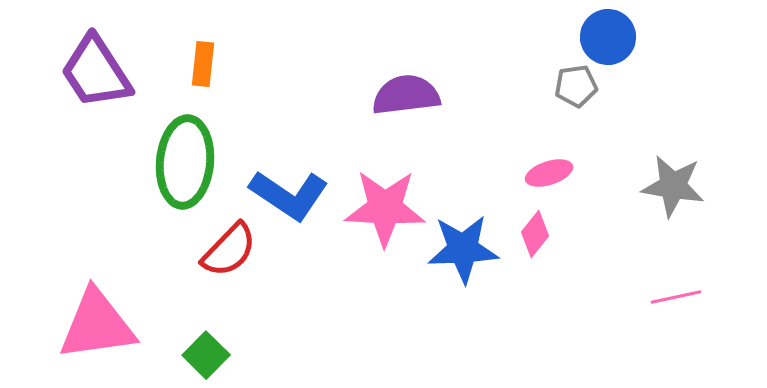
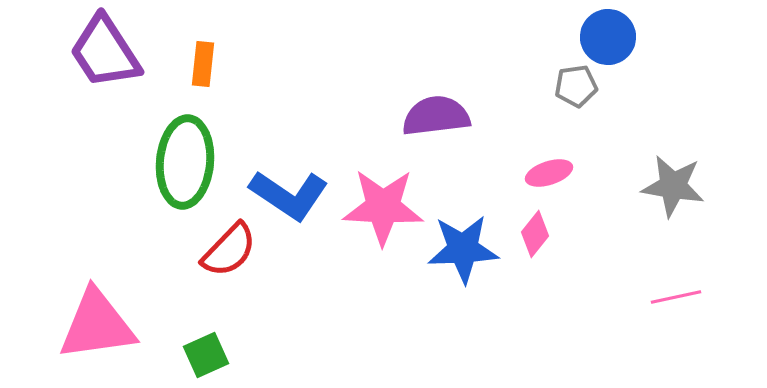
purple trapezoid: moved 9 px right, 20 px up
purple semicircle: moved 30 px right, 21 px down
pink star: moved 2 px left, 1 px up
green square: rotated 21 degrees clockwise
